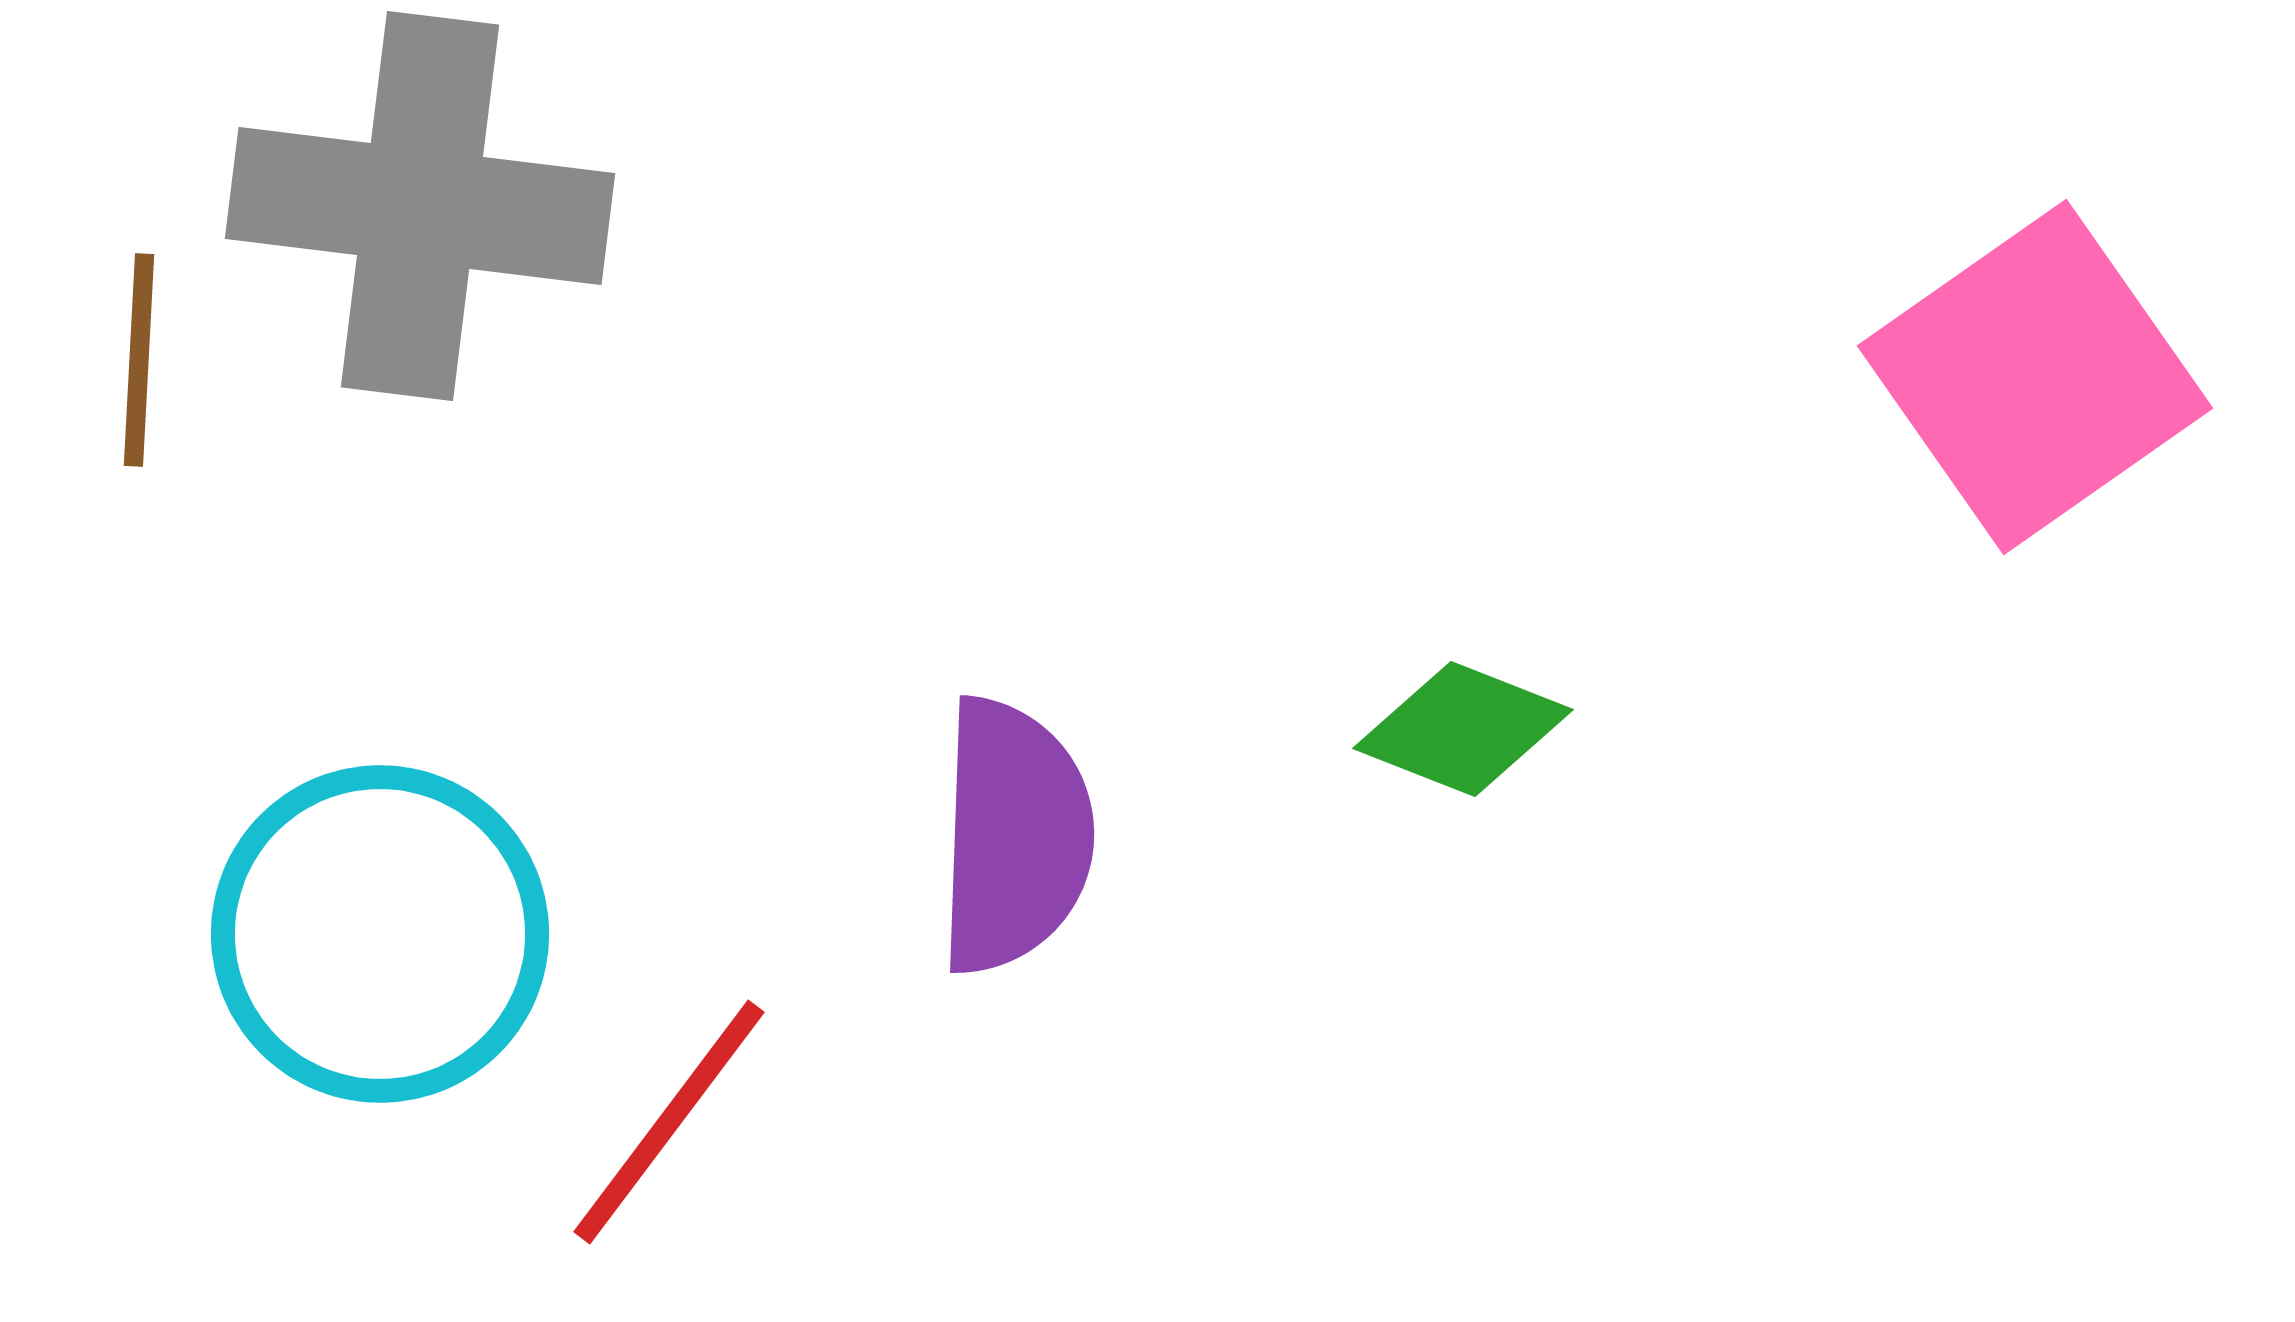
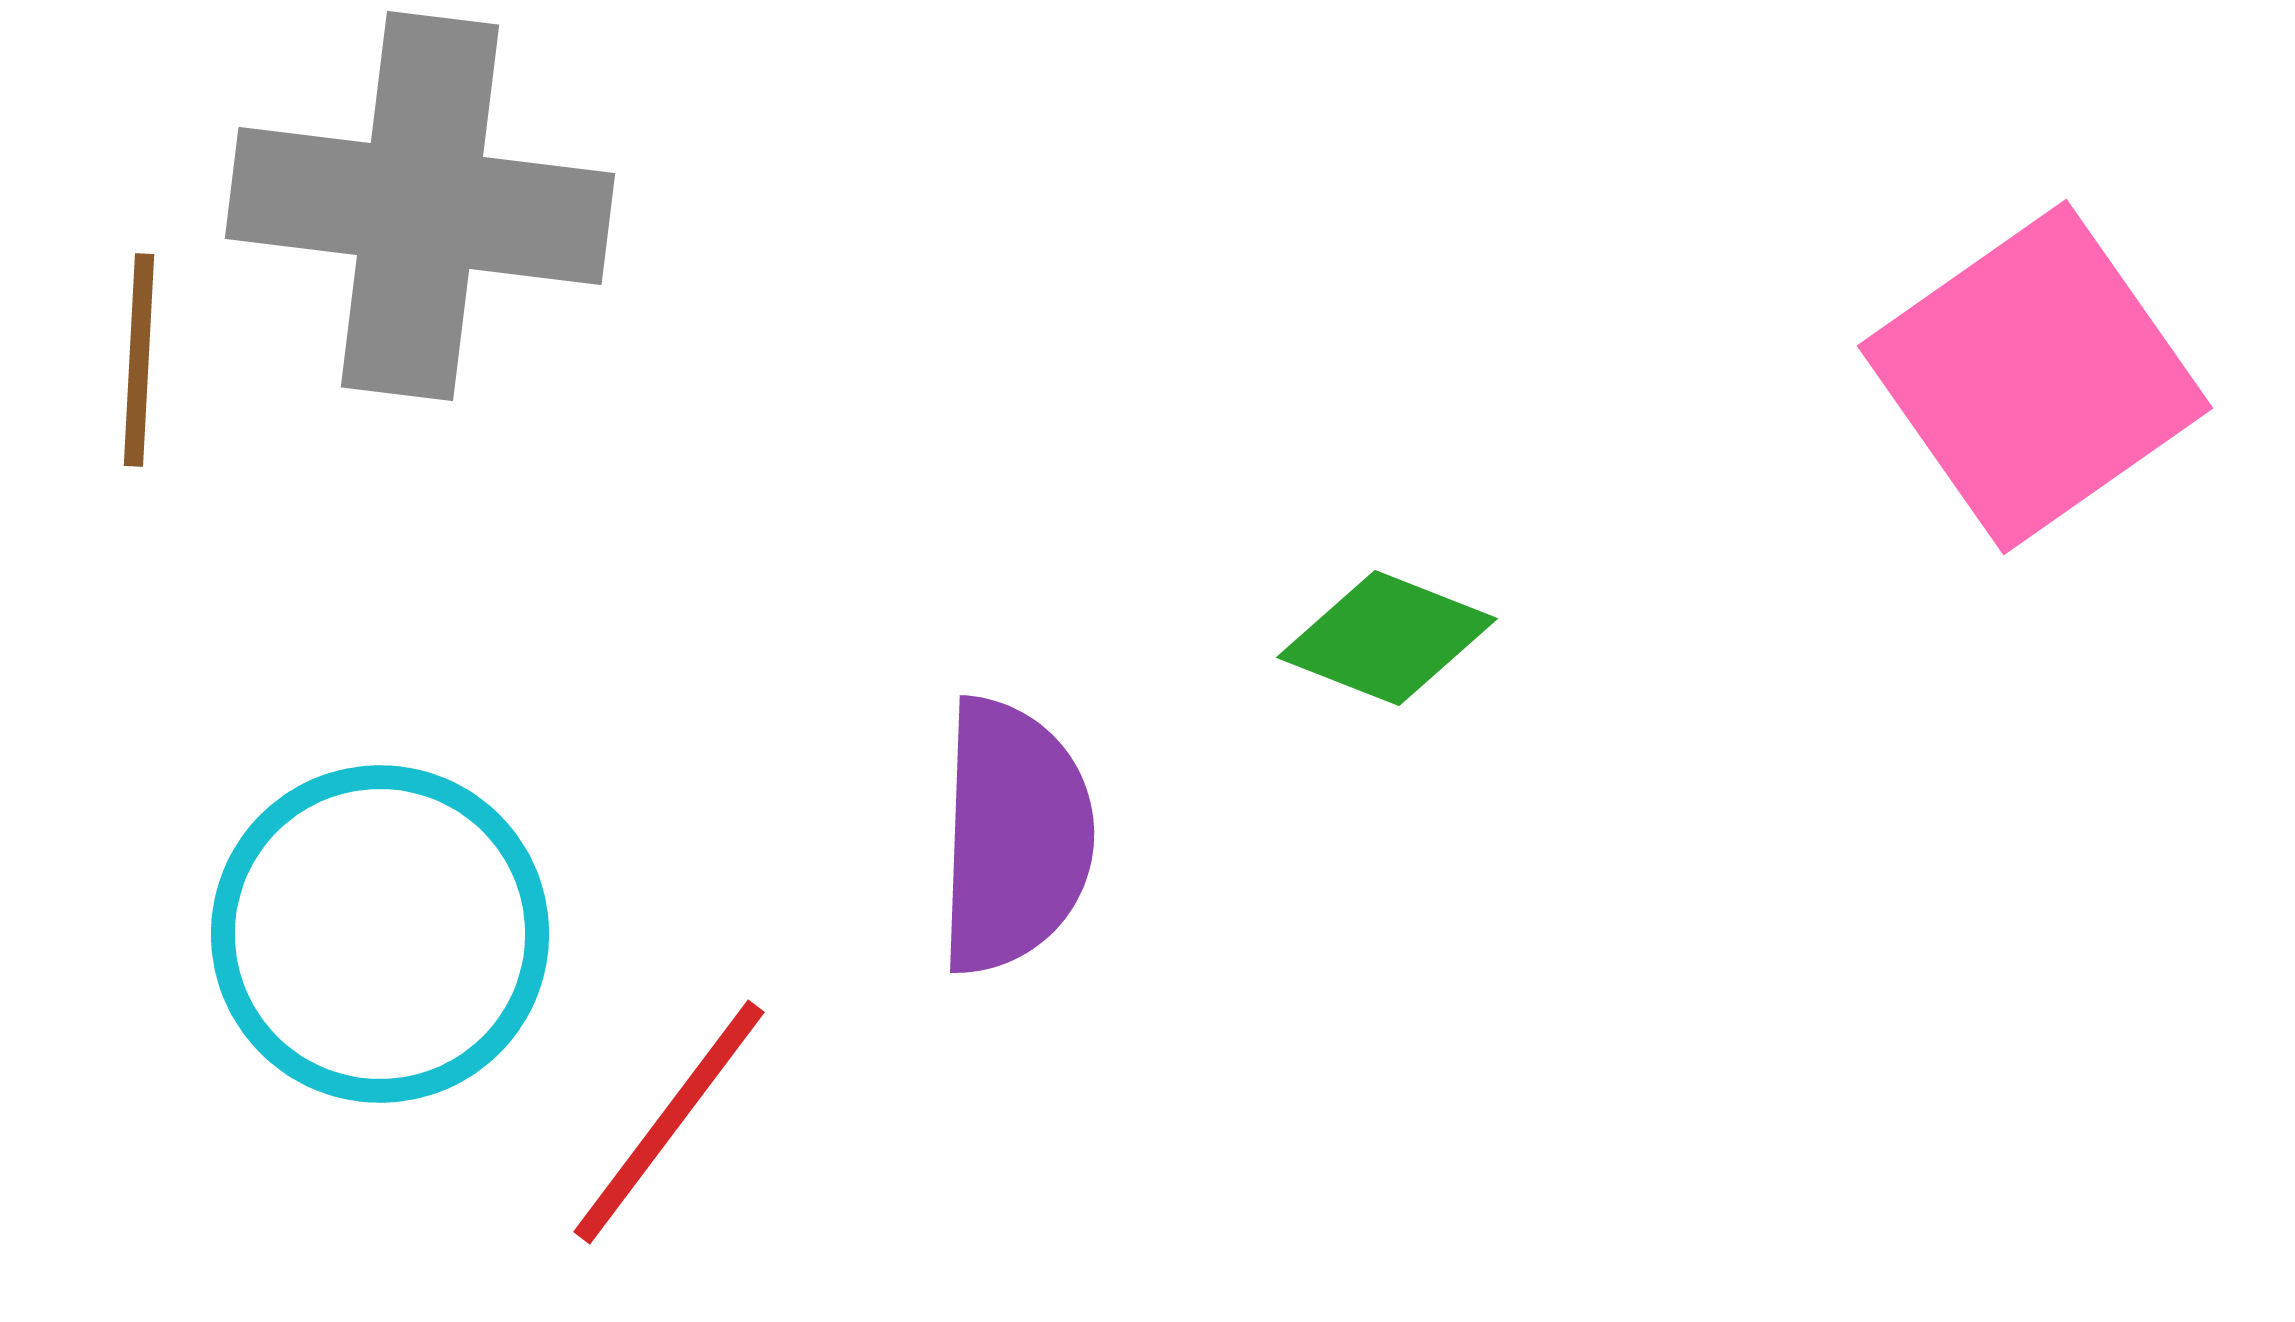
green diamond: moved 76 px left, 91 px up
